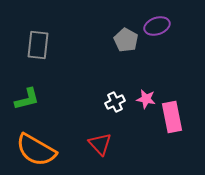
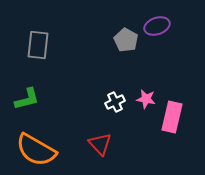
pink rectangle: rotated 24 degrees clockwise
